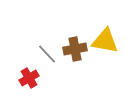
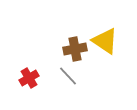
yellow triangle: rotated 24 degrees clockwise
gray line: moved 21 px right, 22 px down
